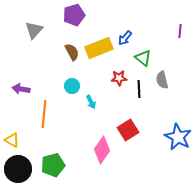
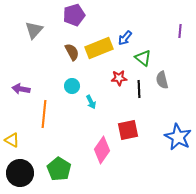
red square: rotated 20 degrees clockwise
green pentagon: moved 6 px right, 4 px down; rotated 25 degrees counterclockwise
black circle: moved 2 px right, 4 px down
